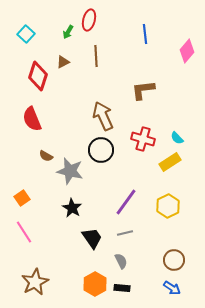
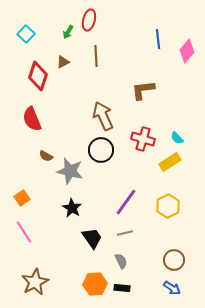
blue line: moved 13 px right, 5 px down
orange hexagon: rotated 25 degrees clockwise
